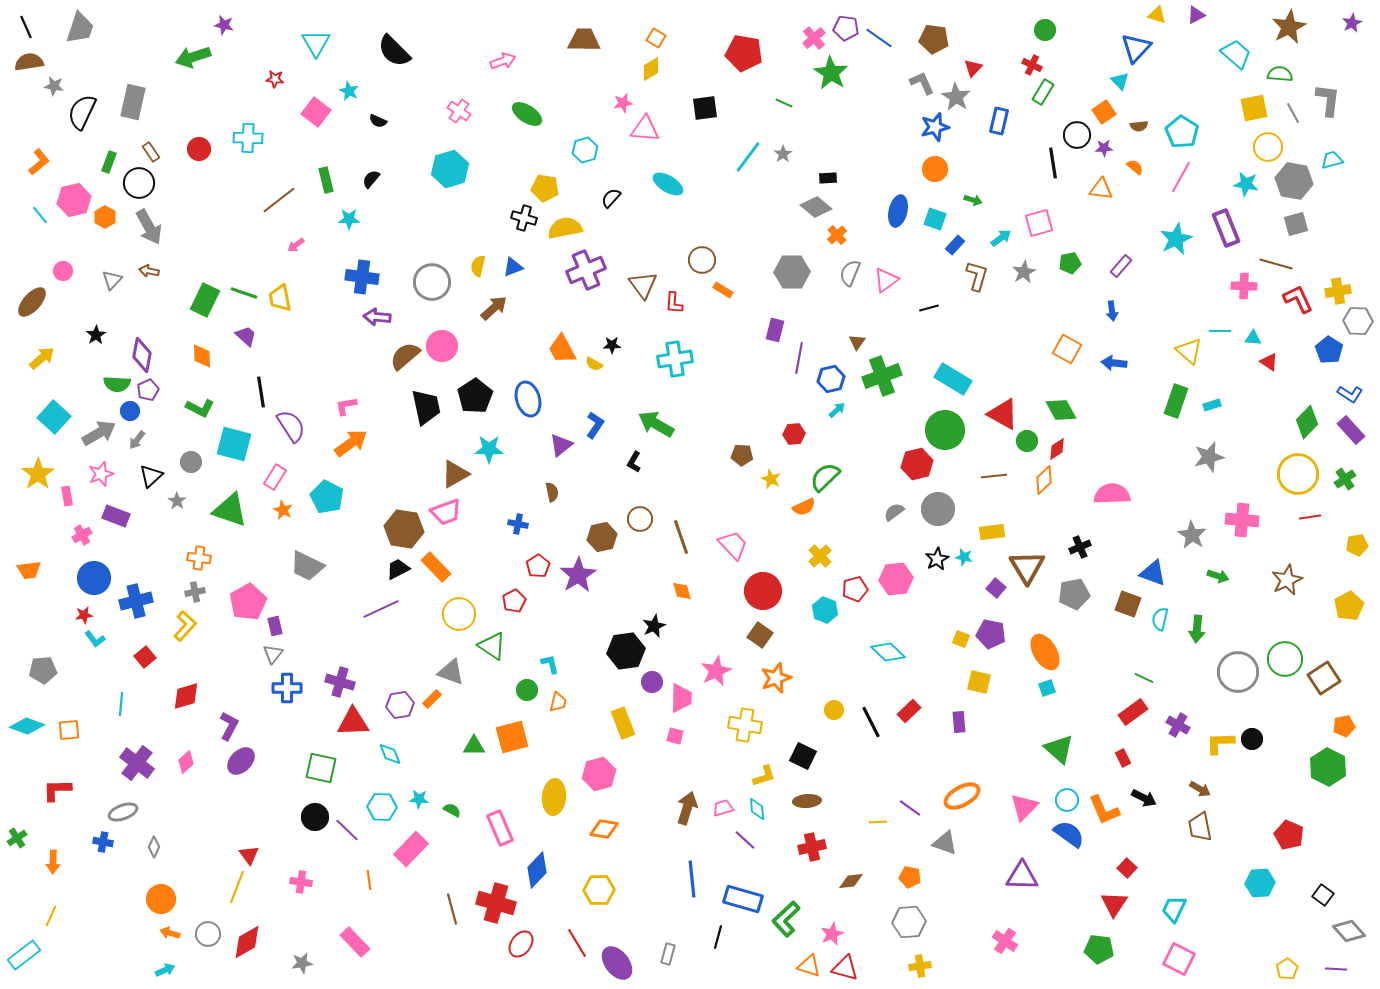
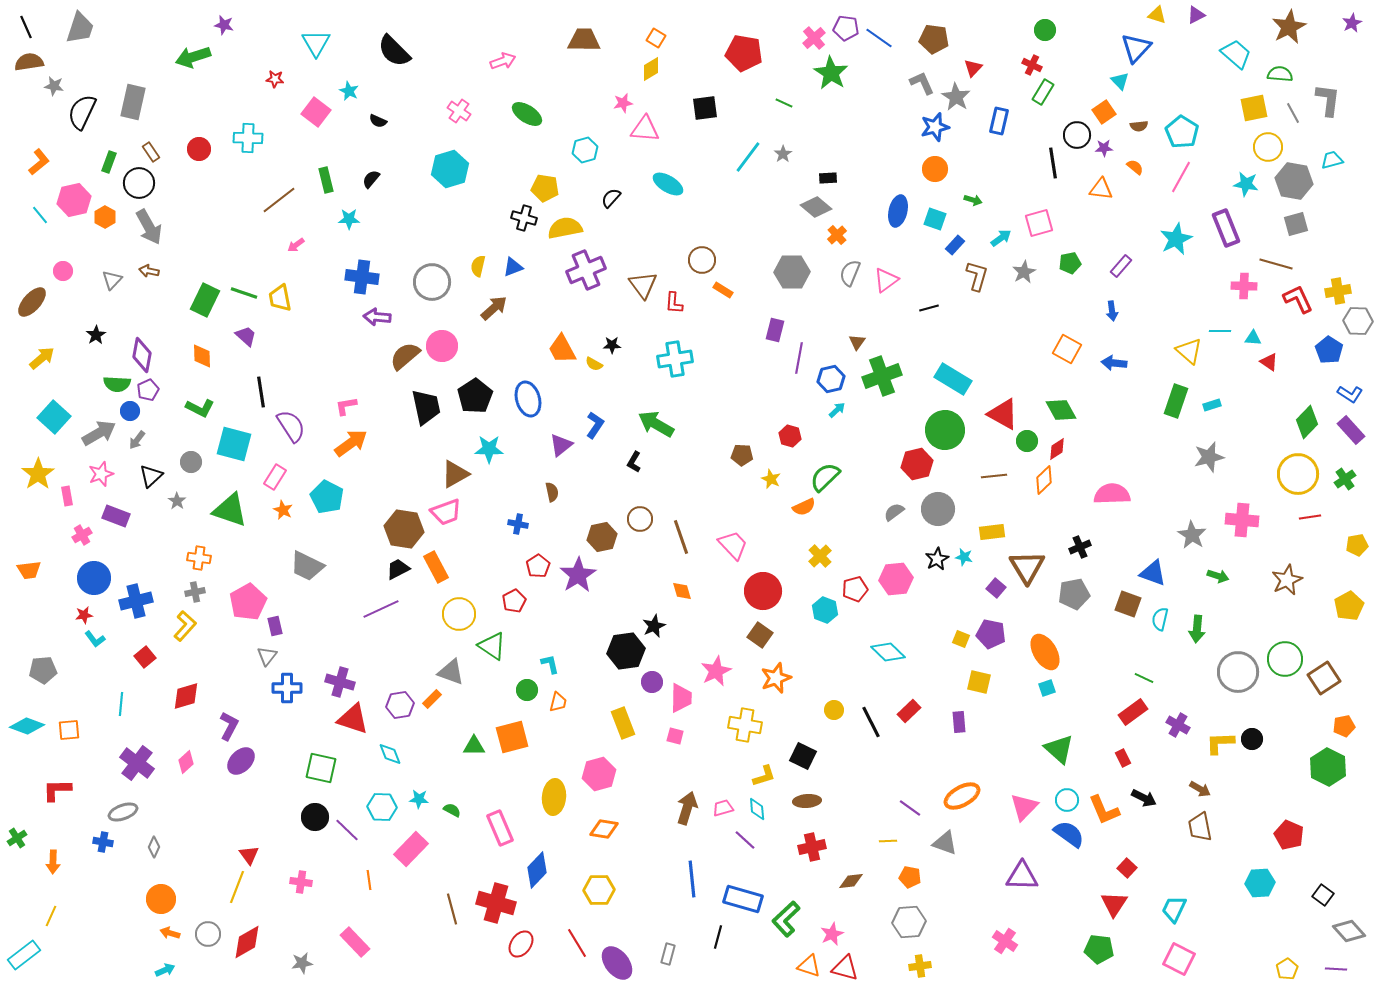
red hexagon at (794, 434): moved 4 px left, 2 px down; rotated 20 degrees clockwise
orange rectangle at (436, 567): rotated 16 degrees clockwise
gray triangle at (273, 654): moved 6 px left, 2 px down
red triangle at (353, 722): moved 3 px up; rotated 20 degrees clockwise
yellow line at (878, 822): moved 10 px right, 19 px down
